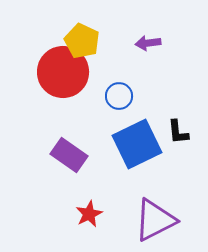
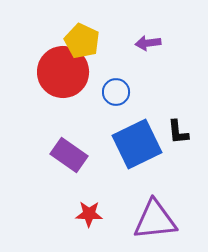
blue circle: moved 3 px left, 4 px up
red star: rotated 28 degrees clockwise
purple triangle: rotated 21 degrees clockwise
